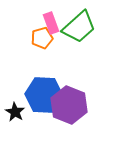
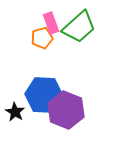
purple hexagon: moved 3 px left, 5 px down
